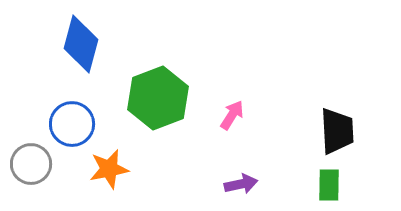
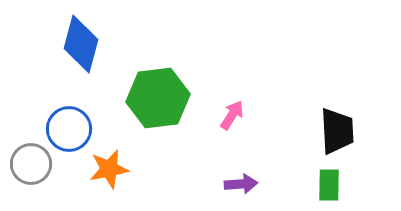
green hexagon: rotated 14 degrees clockwise
blue circle: moved 3 px left, 5 px down
purple arrow: rotated 8 degrees clockwise
